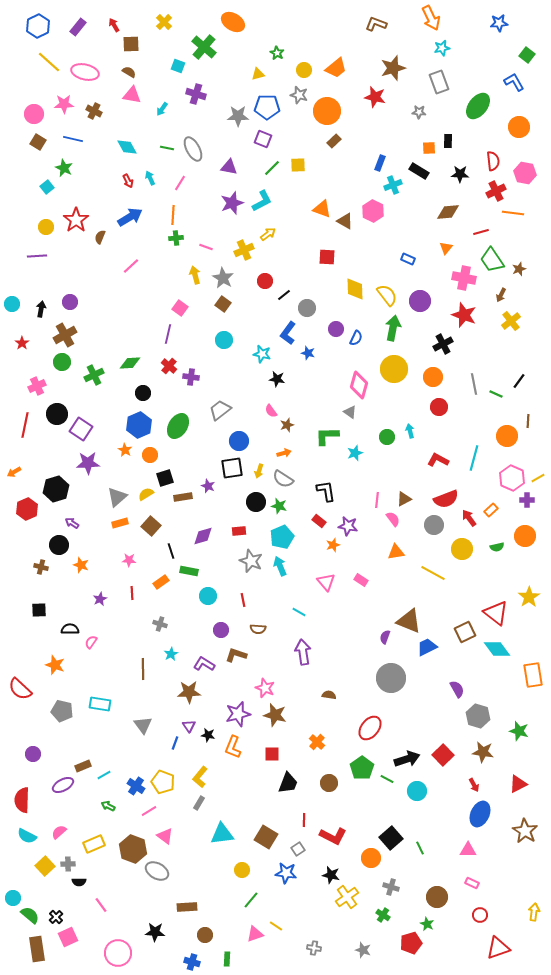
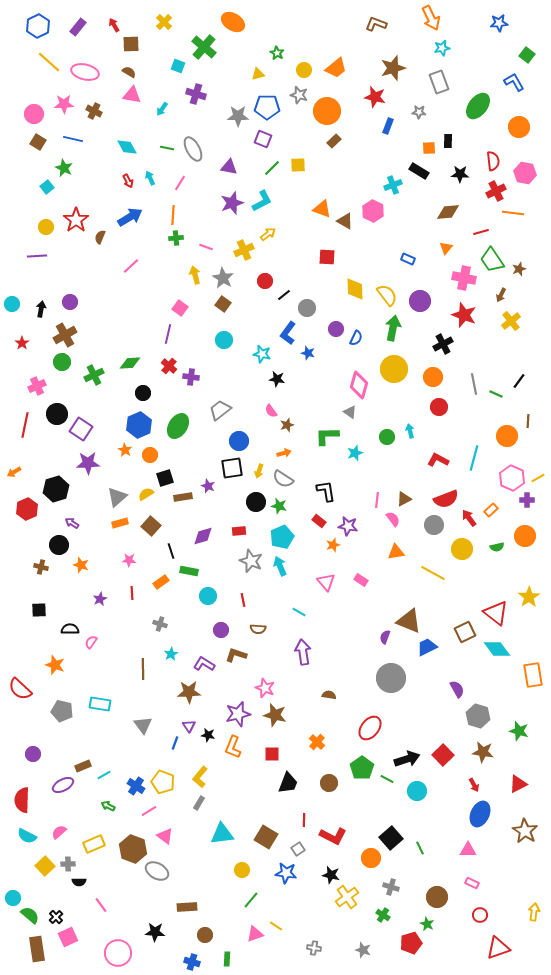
blue rectangle at (380, 163): moved 8 px right, 37 px up
